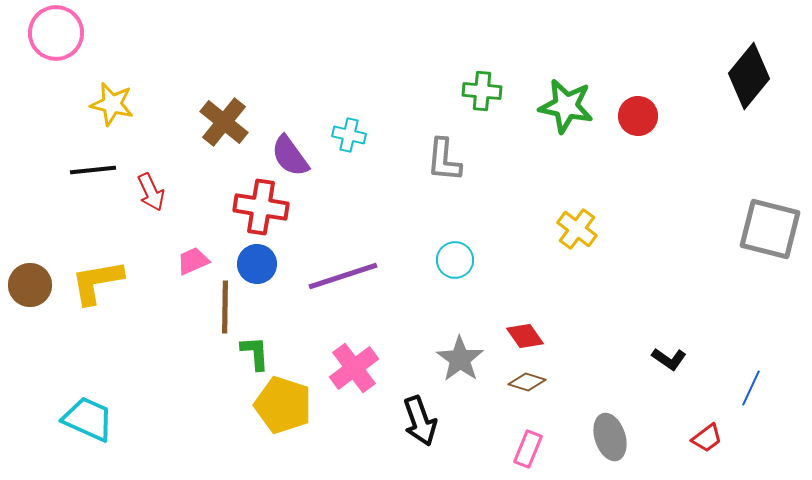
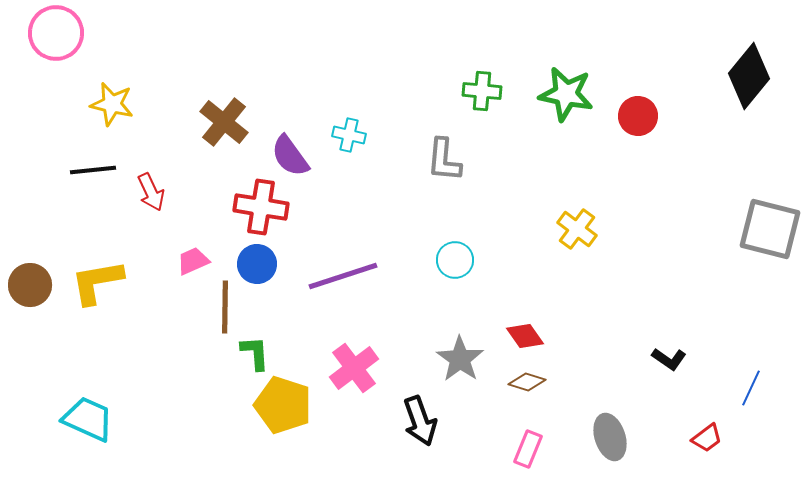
green star: moved 12 px up
